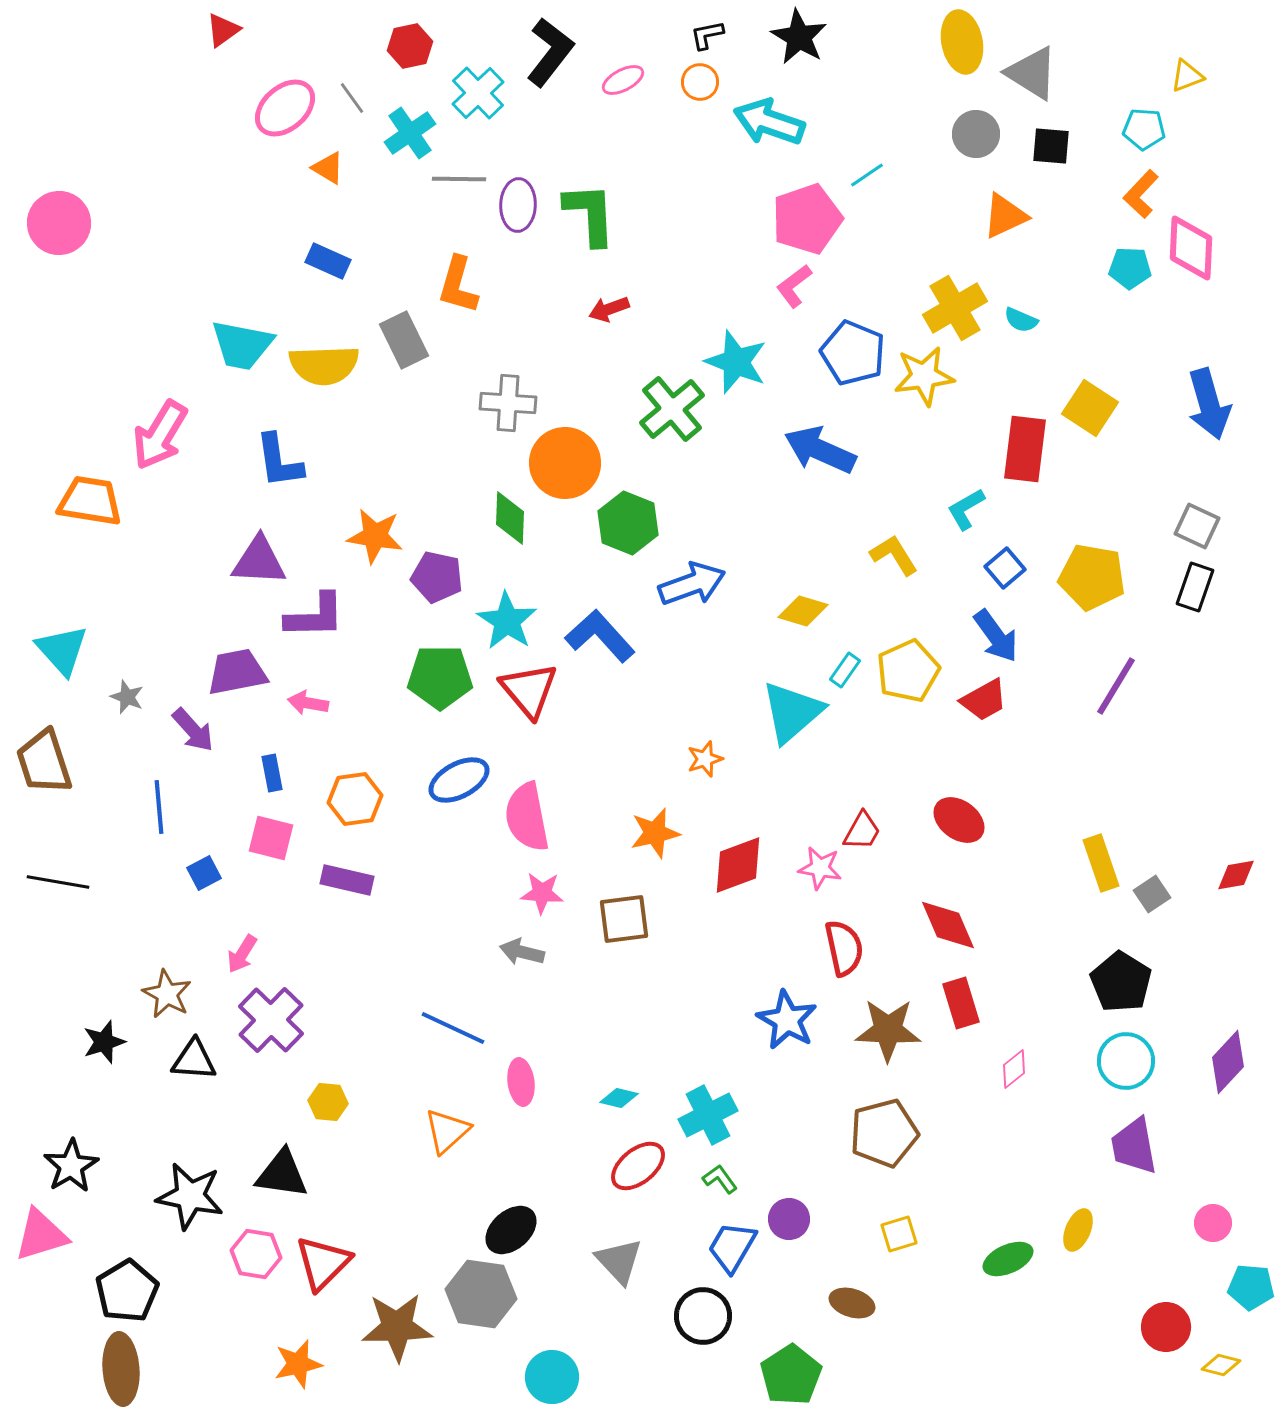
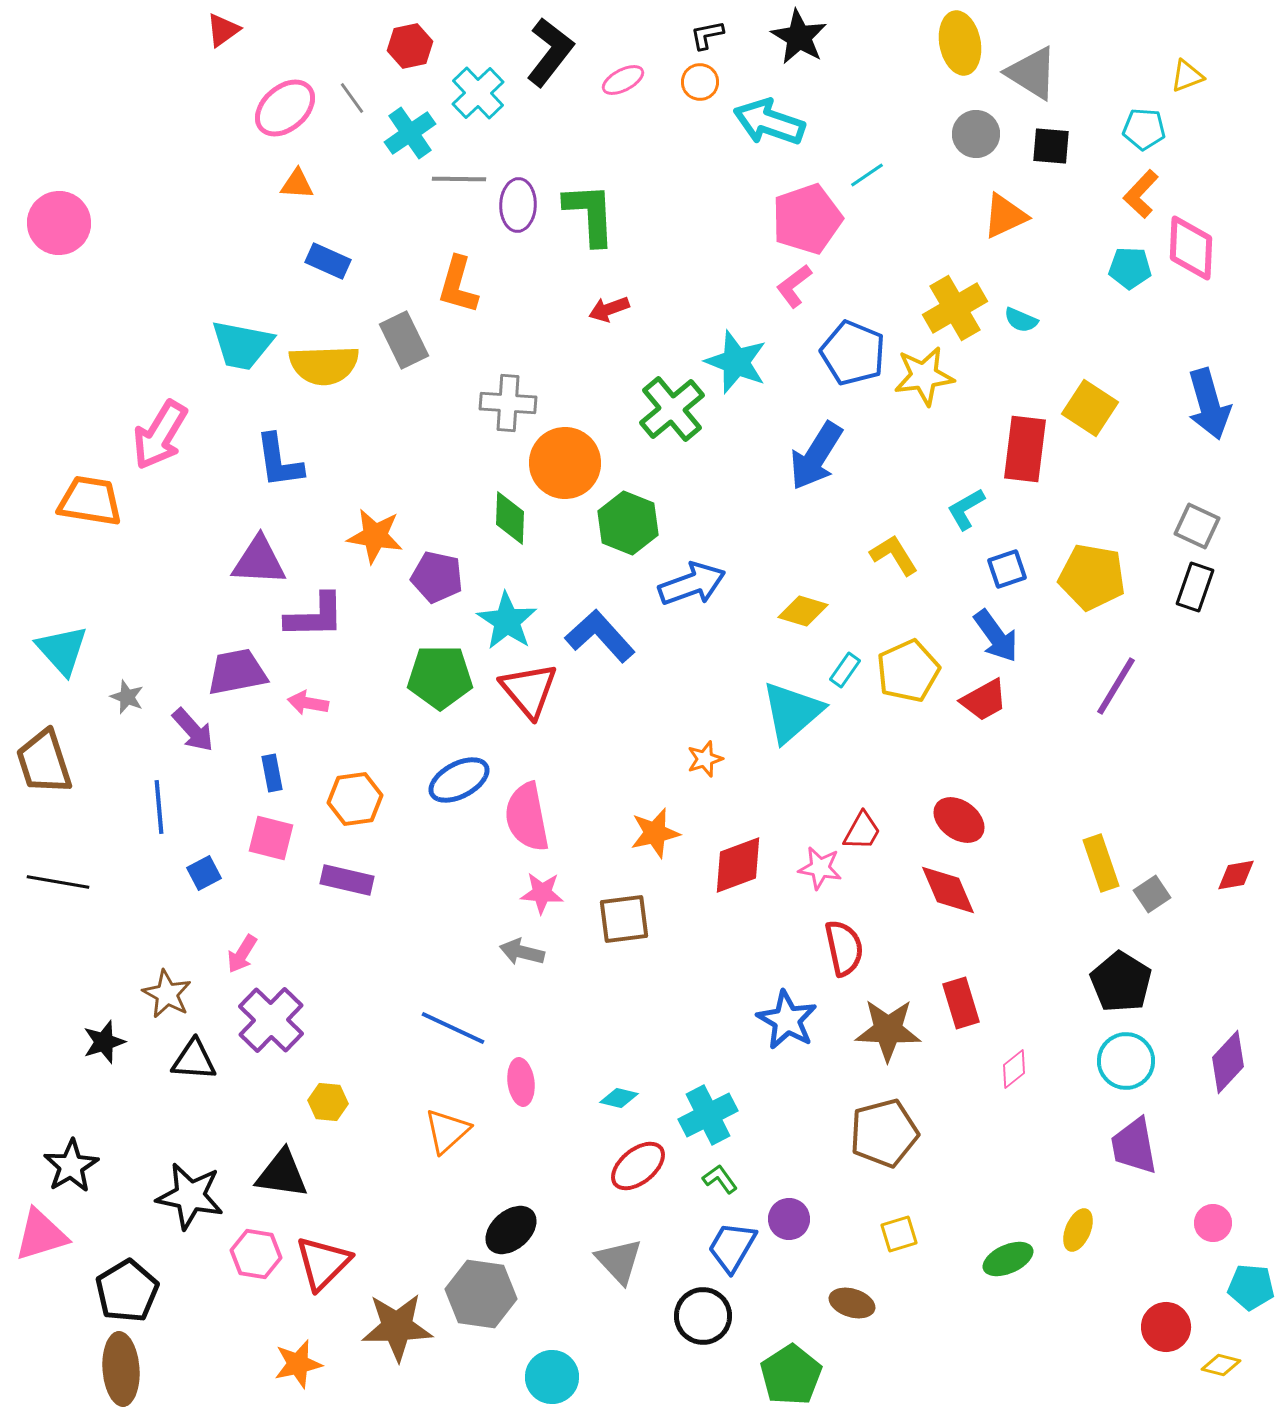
yellow ellipse at (962, 42): moved 2 px left, 1 px down
orange triangle at (328, 168): moved 31 px left, 16 px down; rotated 27 degrees counterclockwise
blue arrow at (820, 450): moved 4 px left, 6 px down; rotated 82 degrees counterclockwise
blue square at (1005, 568): moved 2 px right, 1 px down; rotated 21 degrees clockwise
red diamond at (948, 925): moved 35 px up
